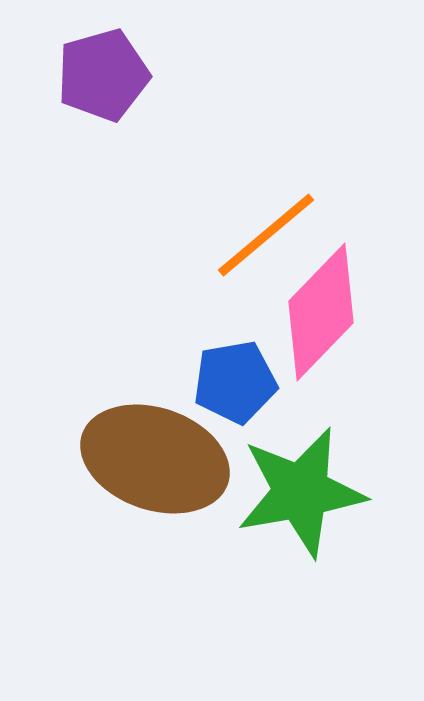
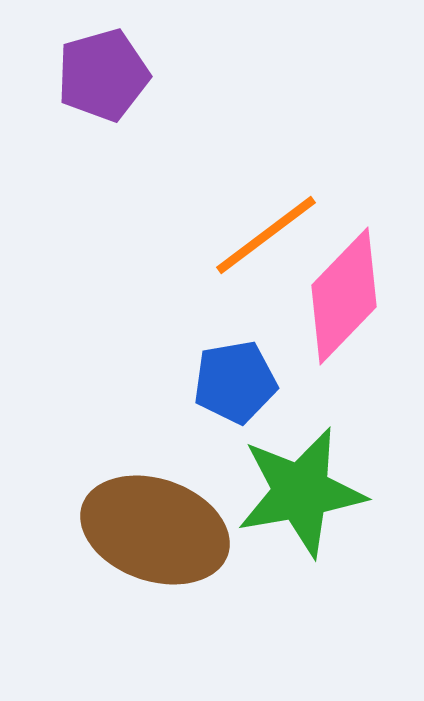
orange line: rotated 3 degrees clockwise
pink diamond: moved 23 px right, 16 px up
brown ellipse: moved 71 px down
